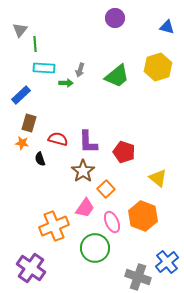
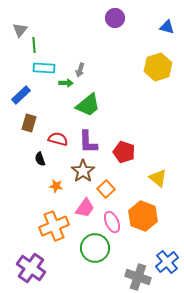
green line: moved 1 px left, 1 px down
green trapezoid: moved 29 px left, 29 px down
orange star: moved 34 px right, 43 px down
